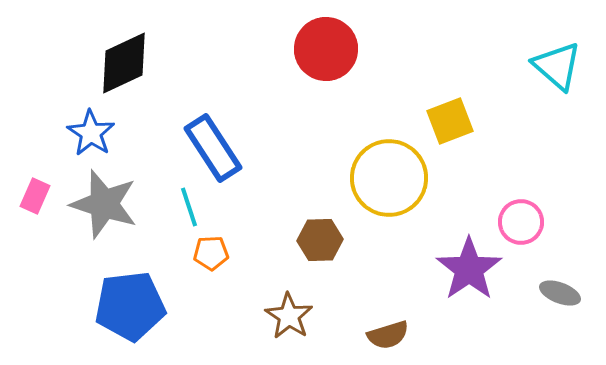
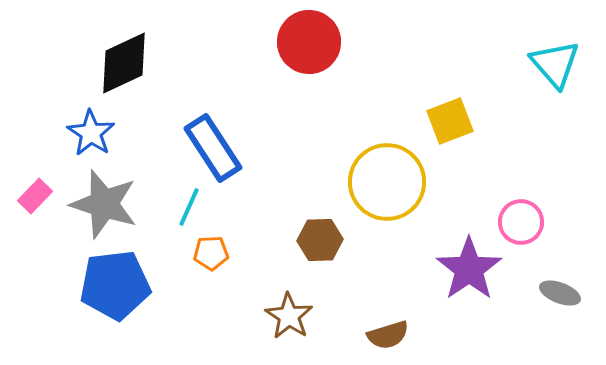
red circle: moved 17 px left, 7 px up
cyan triangle: moved 2 px left, 2 px up; rotated 8 degrees clockwise
yellow circle: moved 2 px left, 4 px down
pink rectangle: rotated 20 degrees clockwise
cyan line: rotated 42 degrees clockwise
blue pentagon: moved 15 px left, 21 px up
